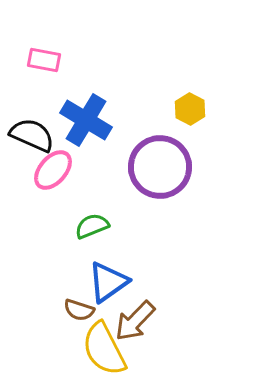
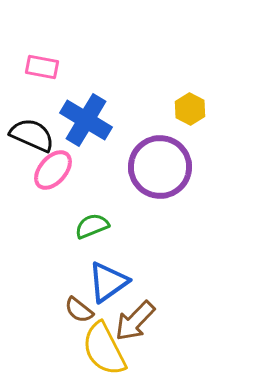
pink rectangle: moved 2 px left, 7 px down
brown semicircle: rotated 20 degrees clockwise
